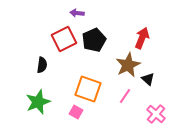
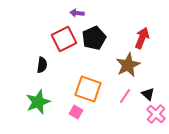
black pentagon: moved 2 px up
black triangle: moved 15 px down
